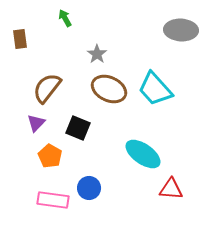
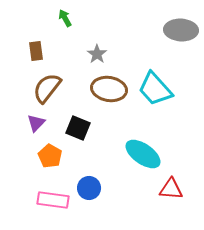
brown rectangle: moved 16 px right, 12 px down
brown ellipse: rotated 16 degrees counterclockwise
